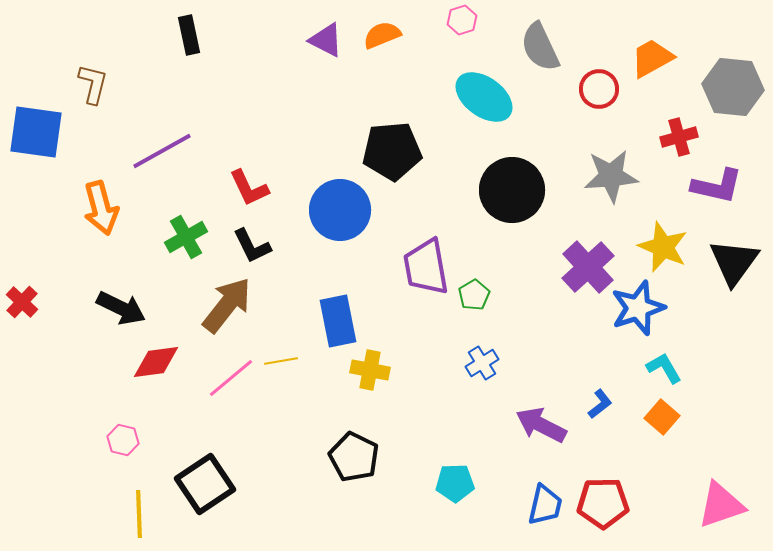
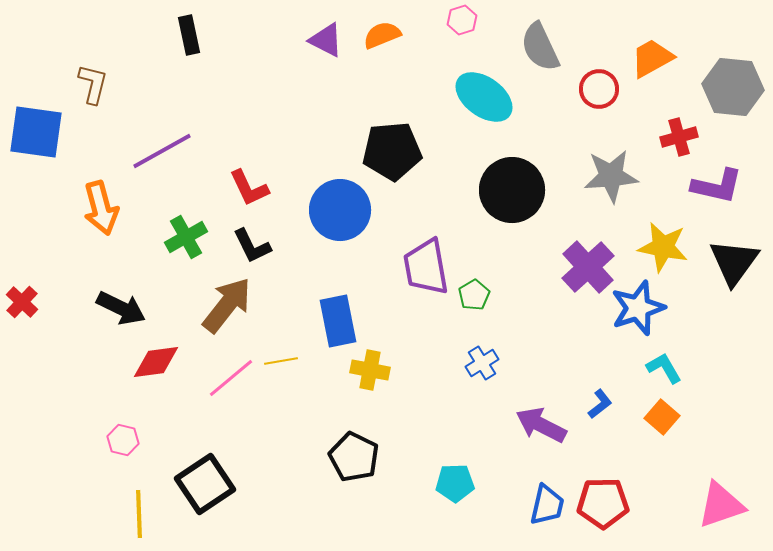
yellow star at (663, 247): rotated 12 degrees counterclockwise
blue trapezoid at (545, 505): moved 2 px right
